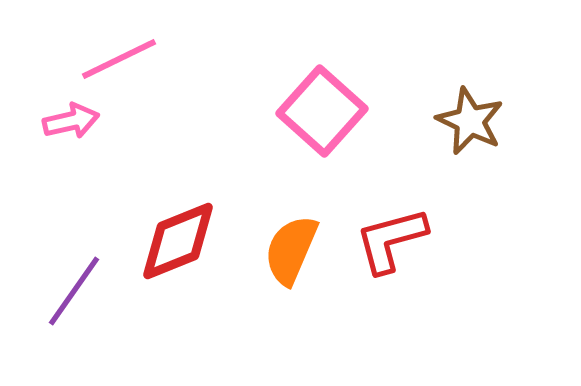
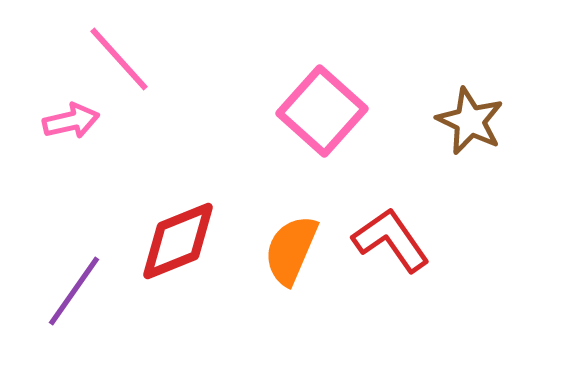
pink line: rotated 74 degrees clockwise
red L-shape: rotated 70 degrees clockwise
